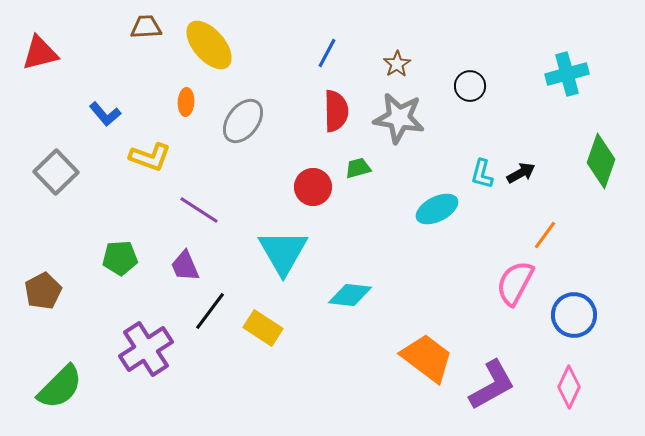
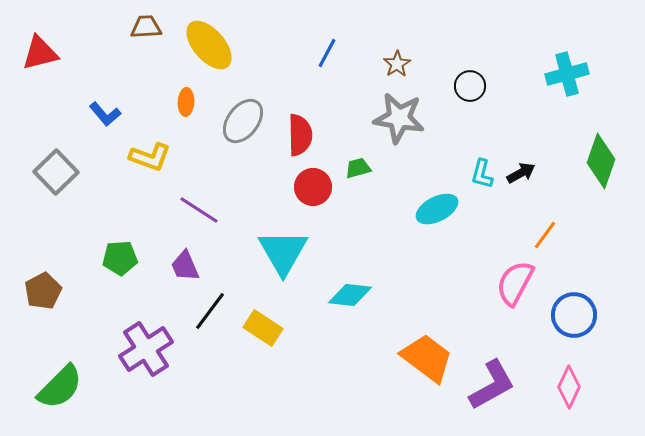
red semicircle: moved 36 px left, 24 px down
